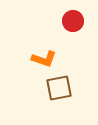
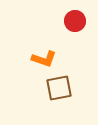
red circle: moved 2 px right
